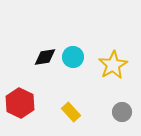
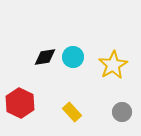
yellow rectangle: moved 1 px right
